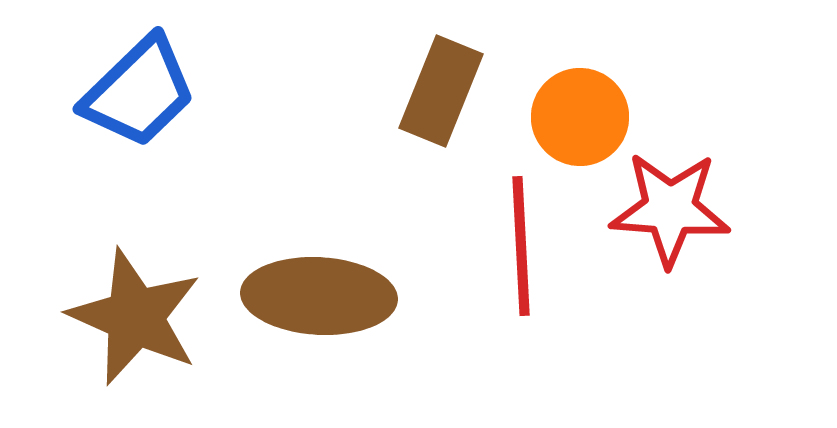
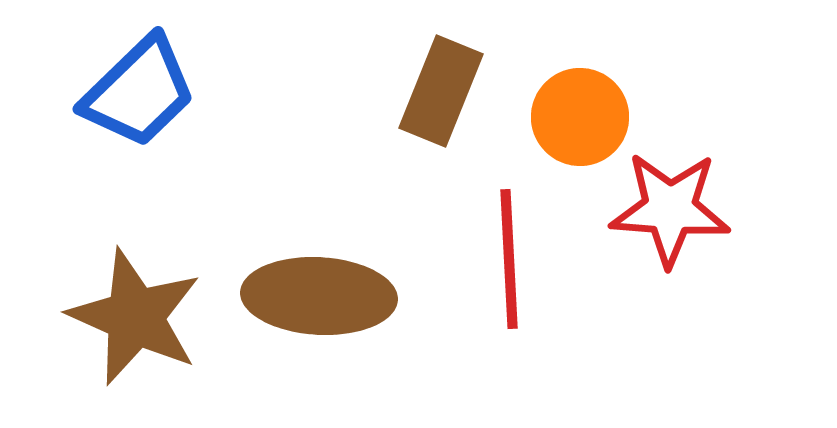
red line: moved 12 px left, 13 px down
